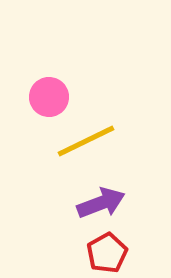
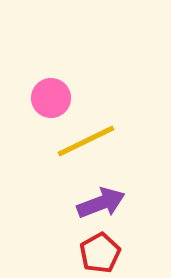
pink circle: moved 2 px right, 1 px down
red pentagon: moved 7 px left
